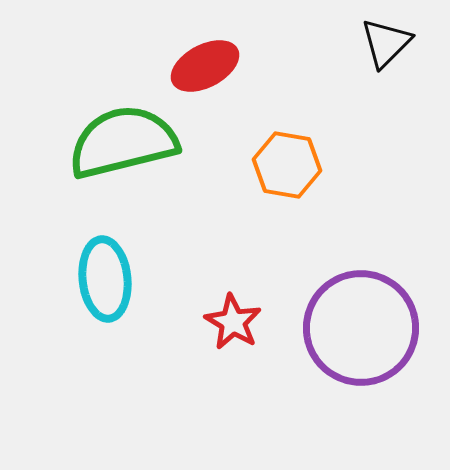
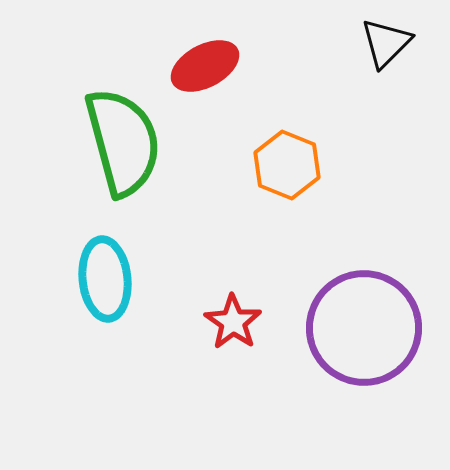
green semicircle: rotated 89 degrees clockwise
orange hexagon: rotated 12 degrees clockwise
red star: rotated 4 degrees clockwise
purple circle: moved 3 px right
